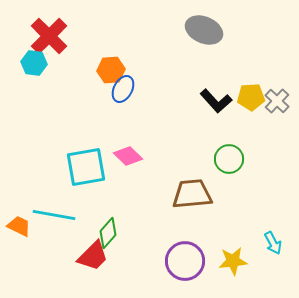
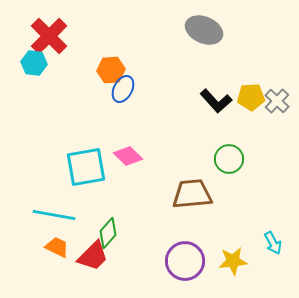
orange trapezoid: moved 38 px right, 21 px down
